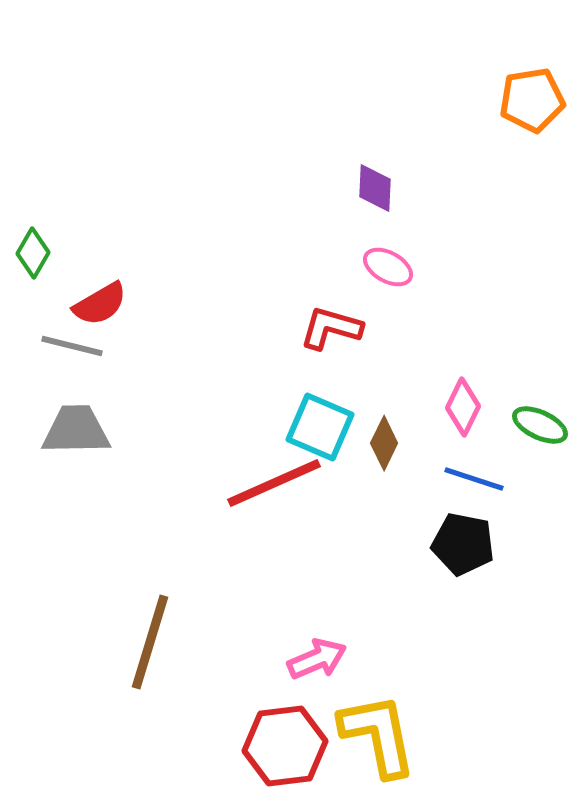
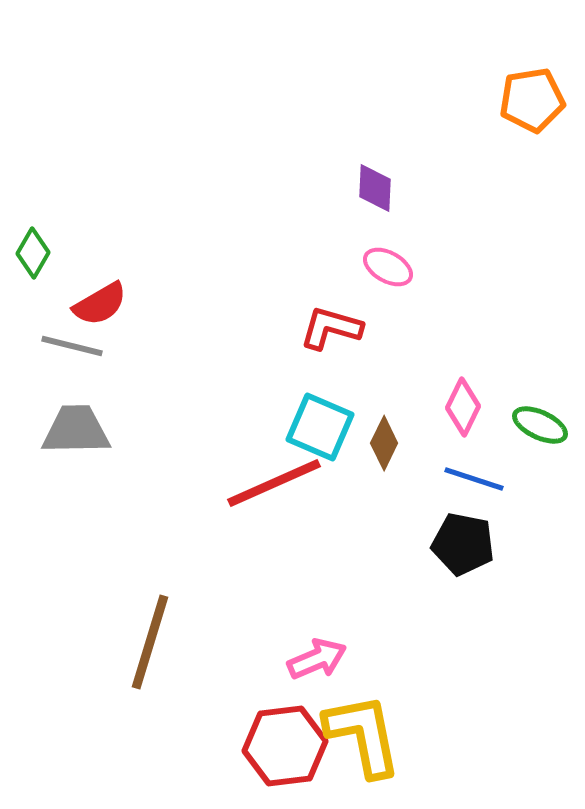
yellow L-shape: moved 15 px left
